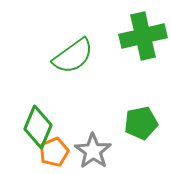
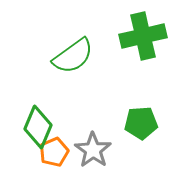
green pentagon: rotated 8 degrees clockwise
gray star: moved 1 px up
